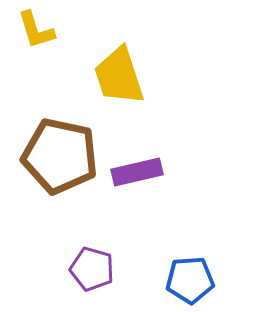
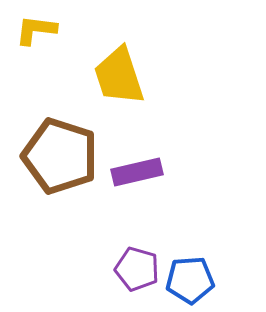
yellow L-shape: rotated 114 degrees clockwise
brown pentagon: rotated 6 degrees clockwise
purple pentagon: moved 45 px right
